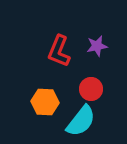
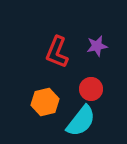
red L-shape: moved 2 px left, 1 px down
orange hexagon: rotated 16 degrees counterclockwise
